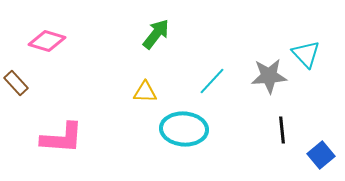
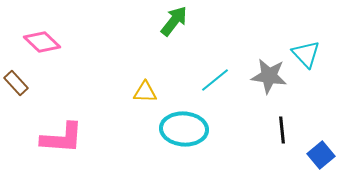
green arrow: moved 18 px right, 13 px up
pink diamond: moved 5 px left, 1 px down; rotated 27 degrees clockwise
gray star: rotated 12 degrees clockwise
cyan line: moved 3 px right, 1 px up; rotated 8 degrees clockwise
